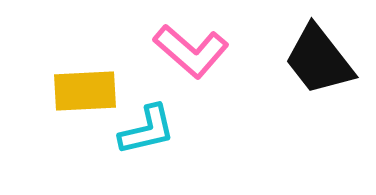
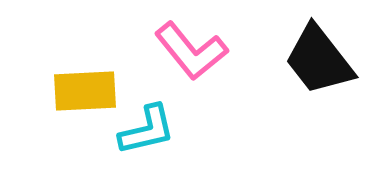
pink L-shape: rotated 10 degrees clockwise
